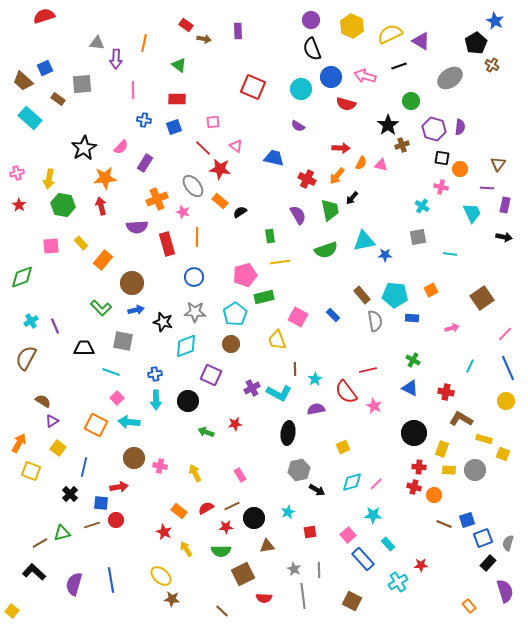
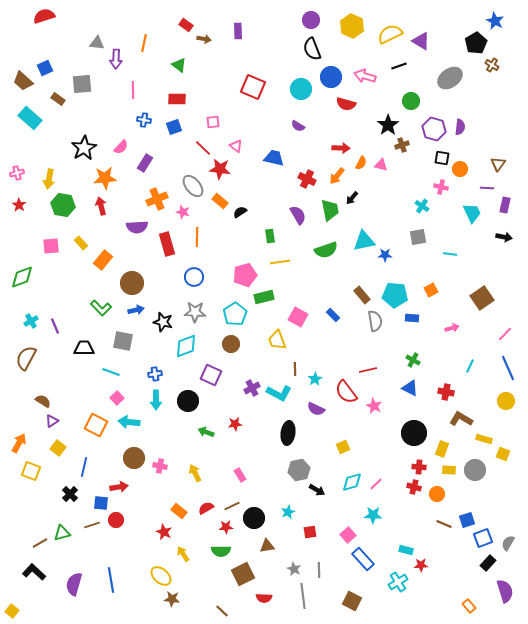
purple semicircle at (316, 409): rotated 144 degrees counterclockwise
orange circle at (434, 495): moved 3 px right, 1 px up
gray semicircle at (508, 543): rotated 14 degrees clockwise
cyan rectangle at (388, 544): moved 18 px right, 6 px down; rotated 32 degrees counterclockwise
yellow arrow at (186, 549): moved 3 px left, 5 px down
